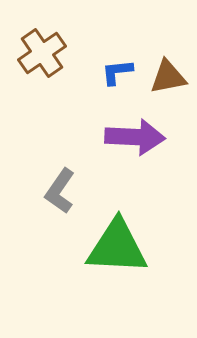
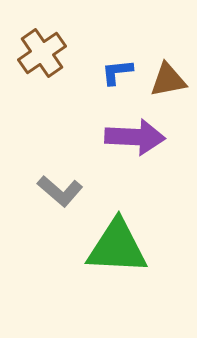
brown triangle: moved 3 px down
gray L-shape: rotated 84 degrees counterclockwise
